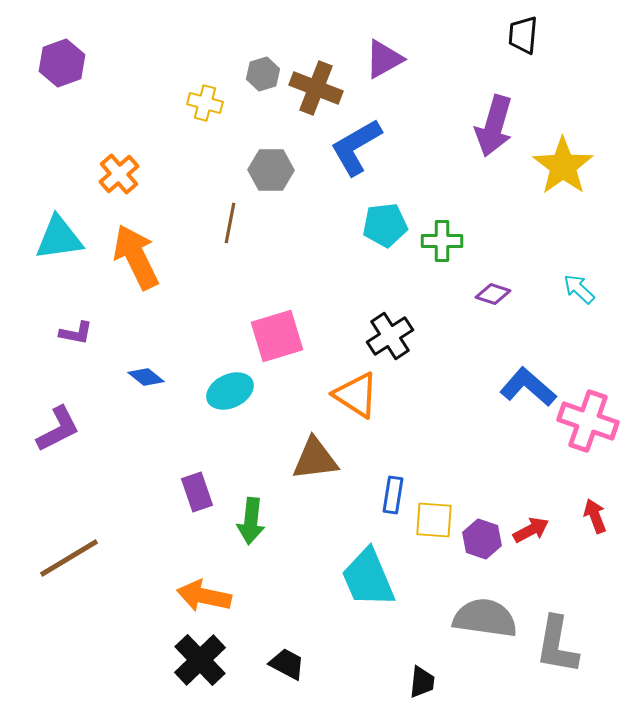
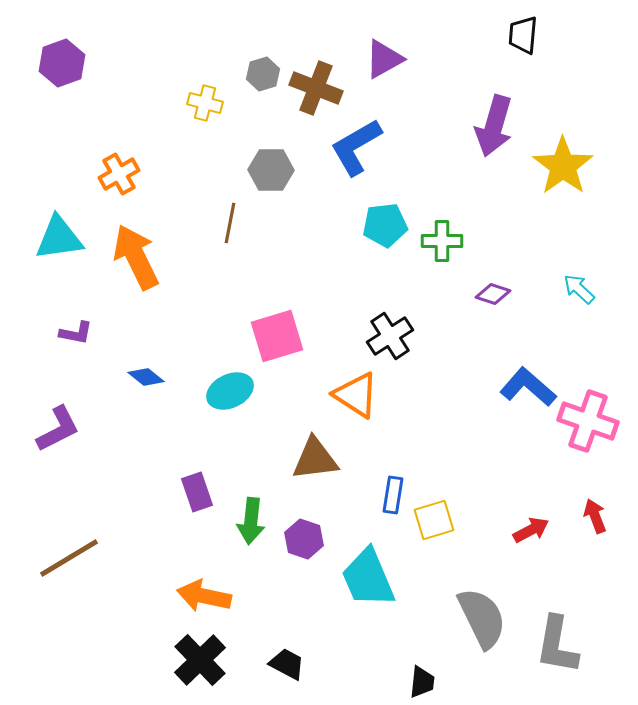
orange cross at (119, 174): rotated 12 degrees clockwise
yellow square at (434, 520): rotated 21 degrees counterclockwise
purple hexagon at (482, 539): moved 178 px left
gray semicircle at (485, 618): moved 3 px left; rotated 56 degrees clockwise
